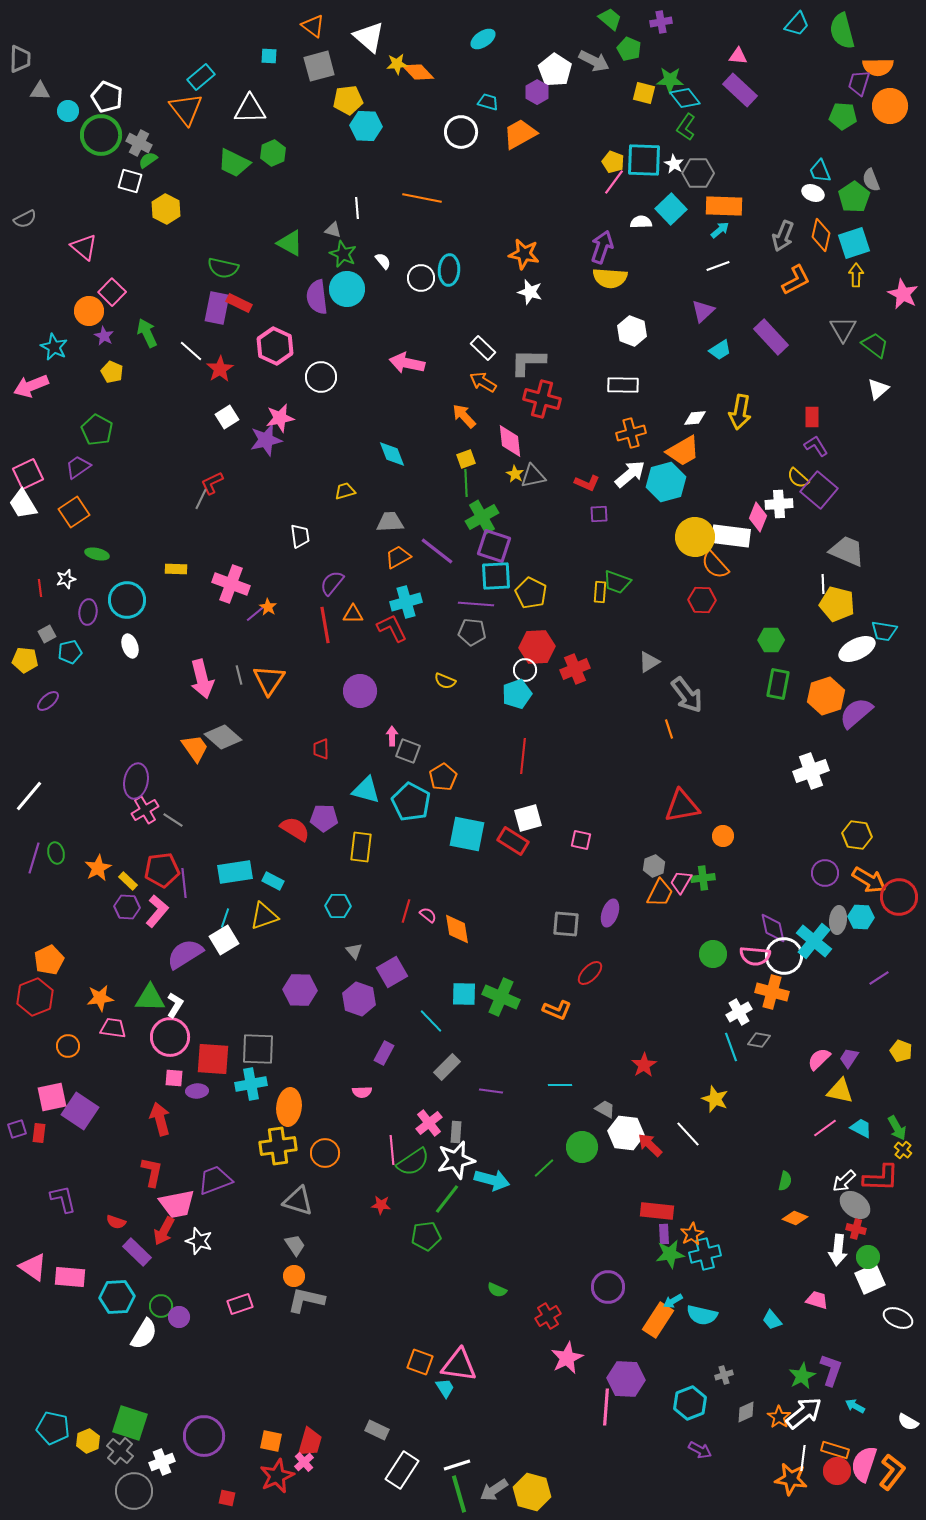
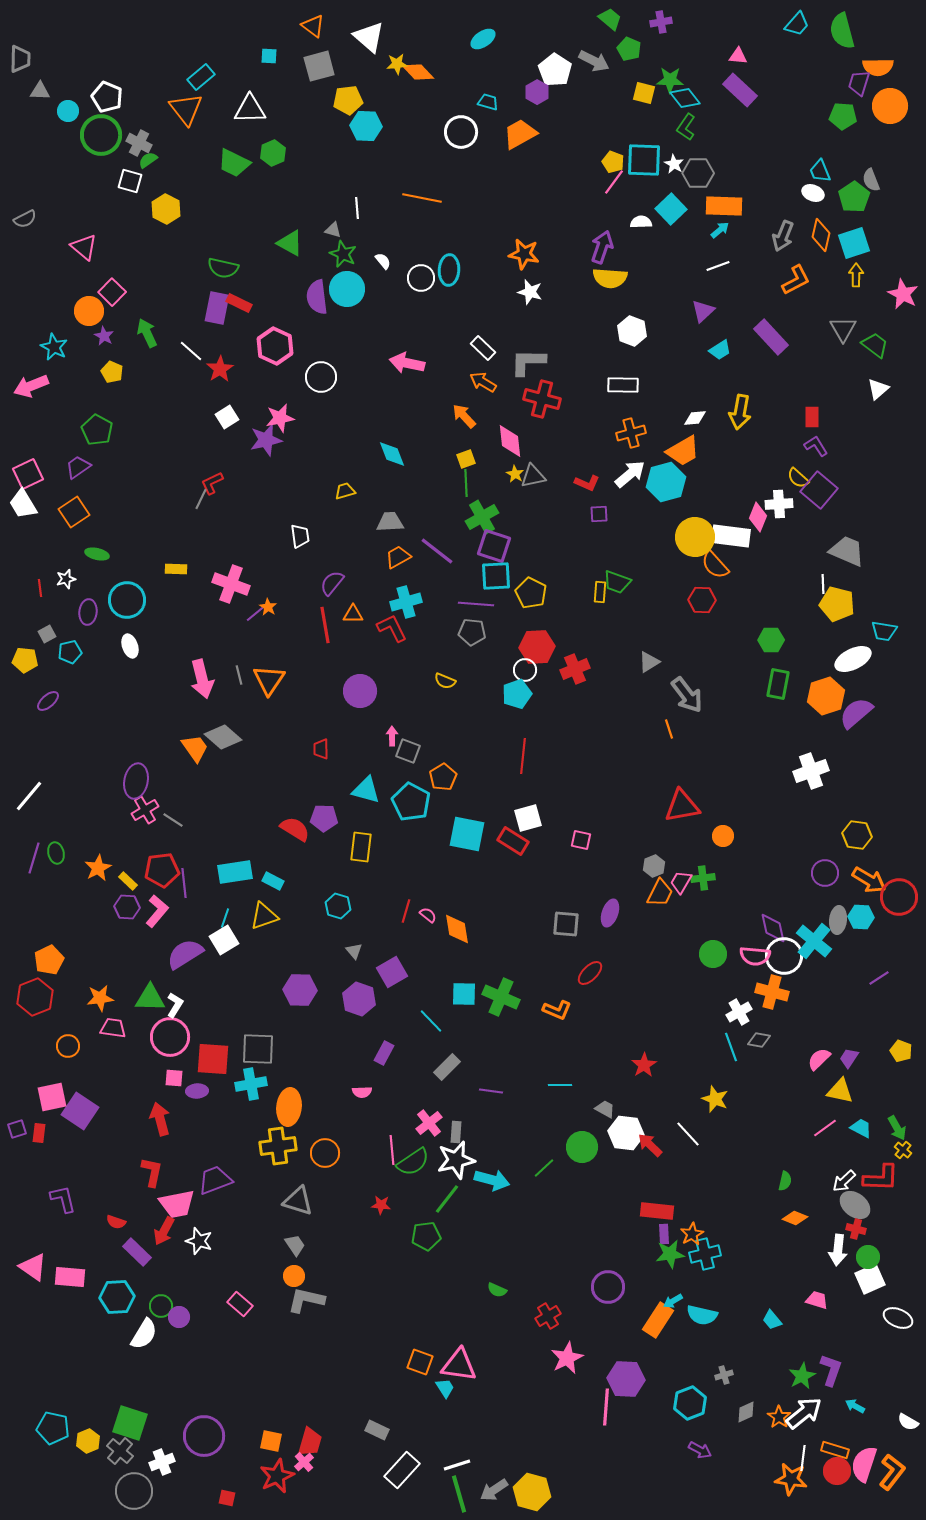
white ellipse at (857, 649): moved 4 px left, 10 px down
cyan hexagon at (338, 906): rotated 15 degrees clockwise
pink rectangle at (240, 1304): rotated 60 degrees clockwise
white rectangle at (402, 1470): rotated 9 degrees clockwise
